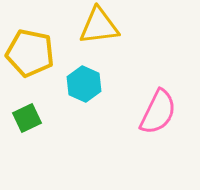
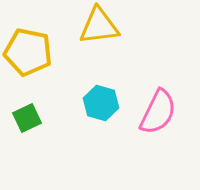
yellow pentagon: moved 2 px left, 1 px up
cyan hexagon: moved 17 px right, 19 px down; rotated 8 degrees counterclockwise
